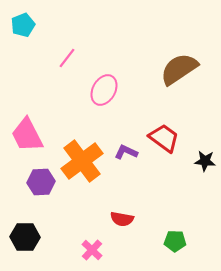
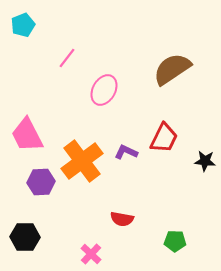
brown semicircle: moved 7 px left
red trapezoid: rotated 80 degrees clockwise
pink cross: moved 1 px left, 4 px down
